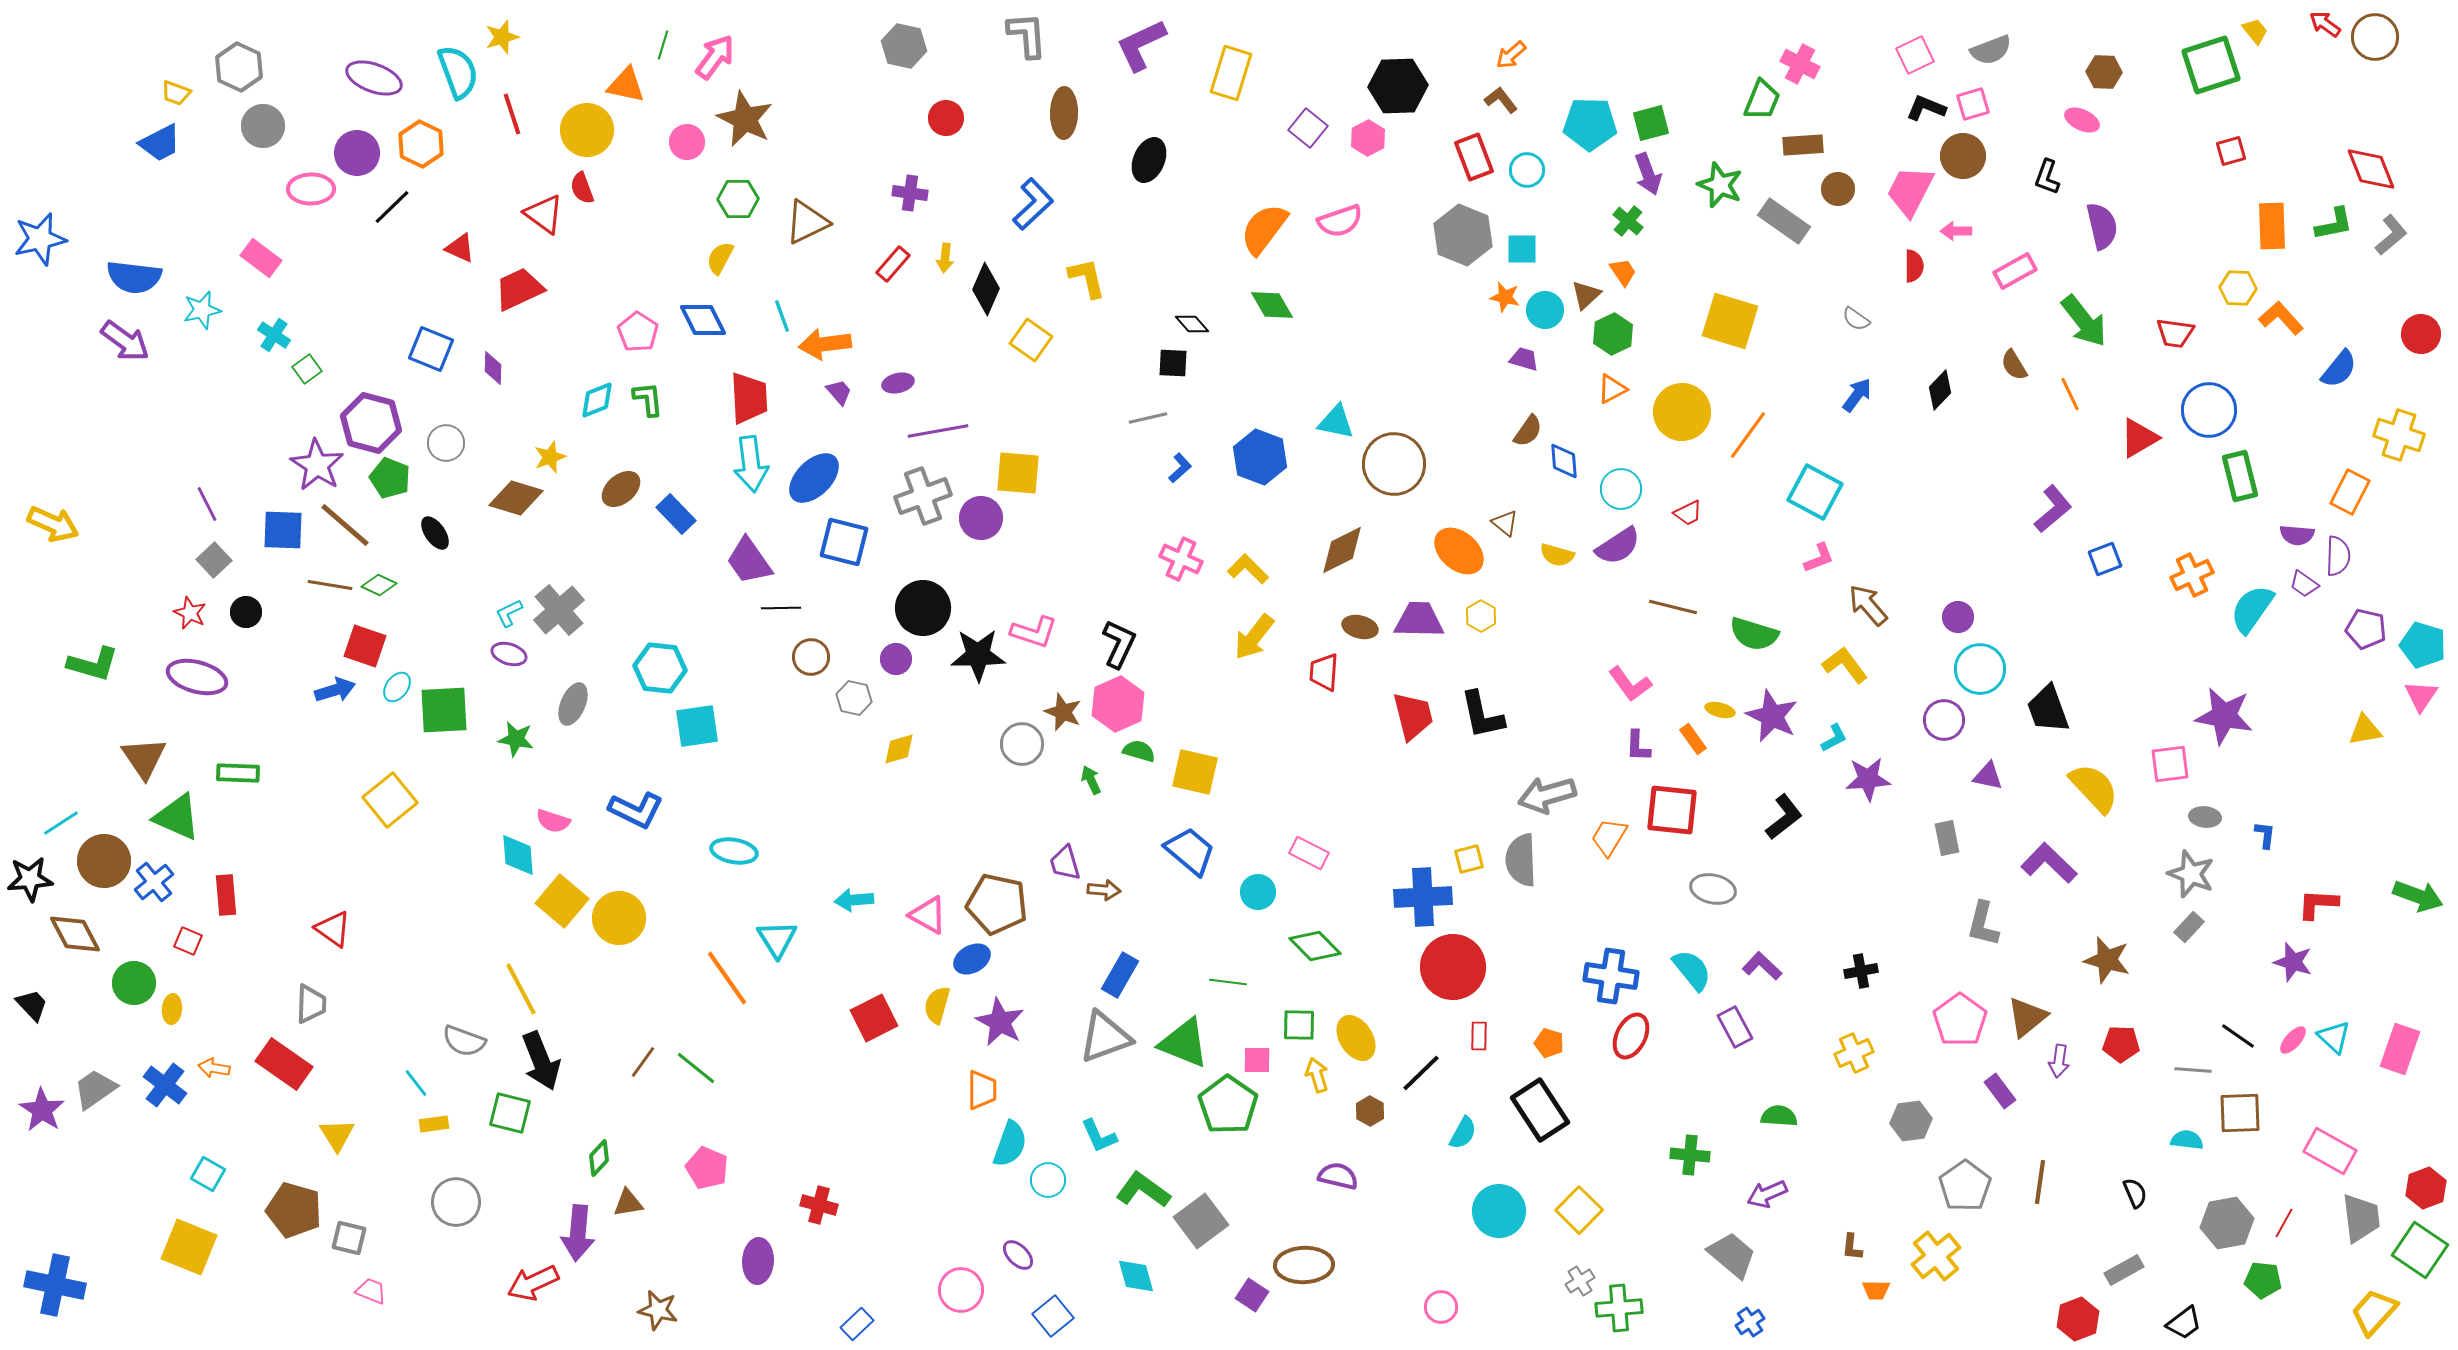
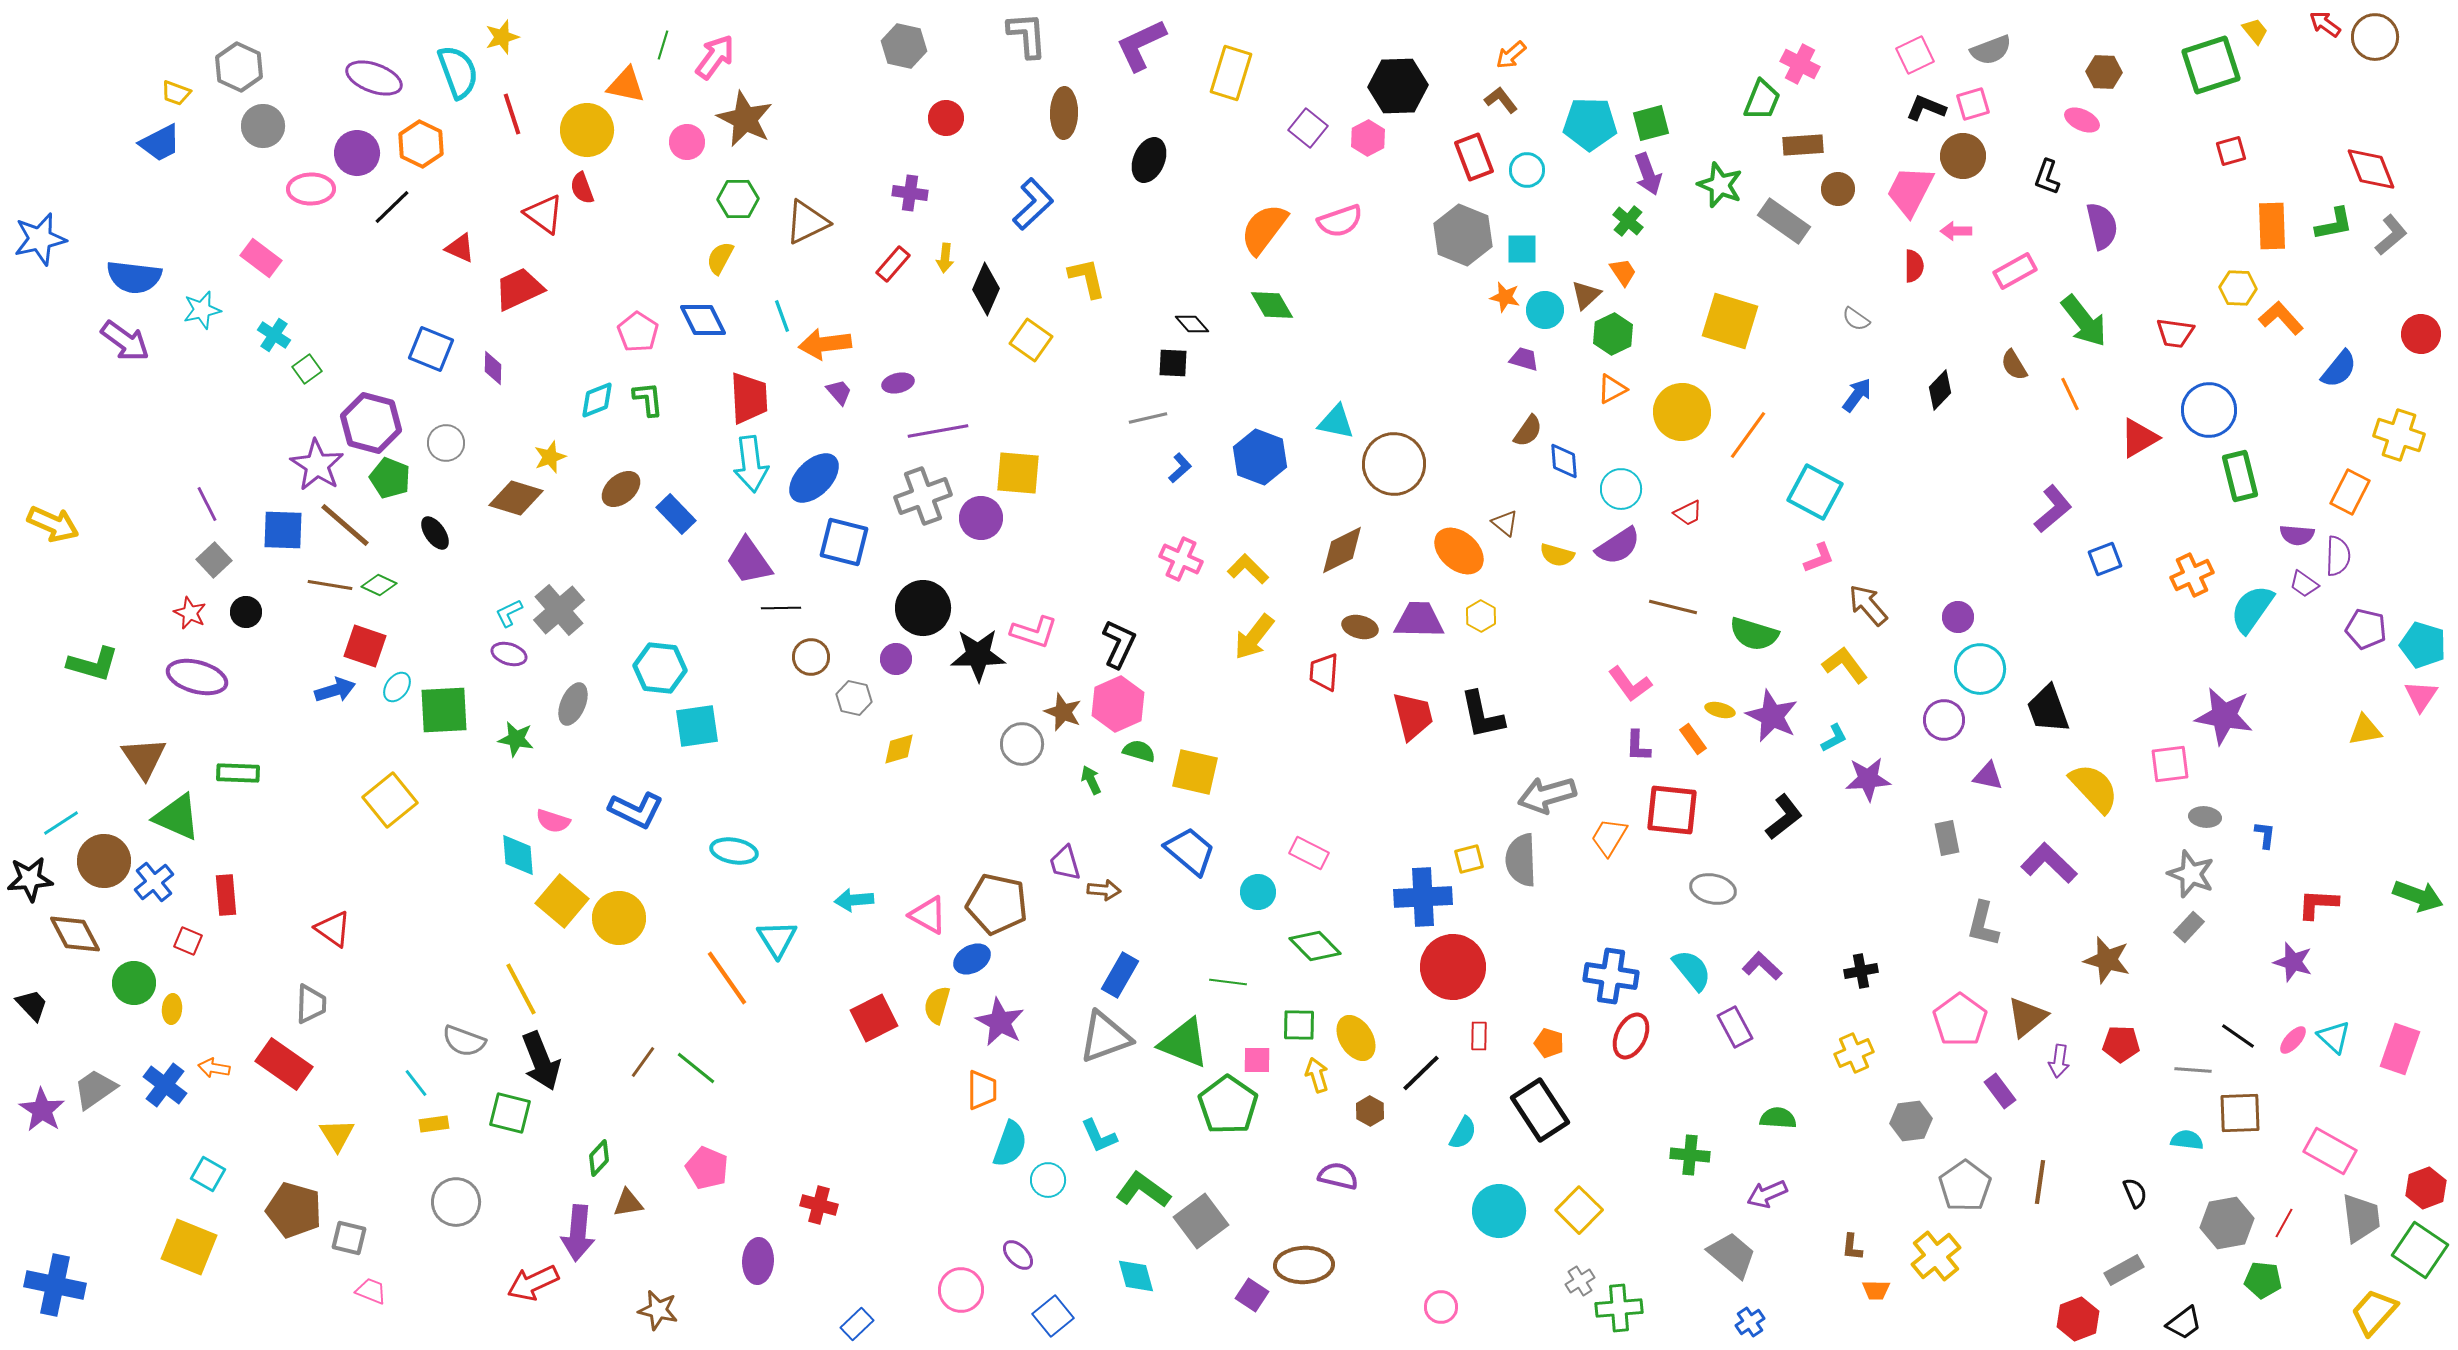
green semicircle at (1779, 1116): moved 1 px left, 2 px down
